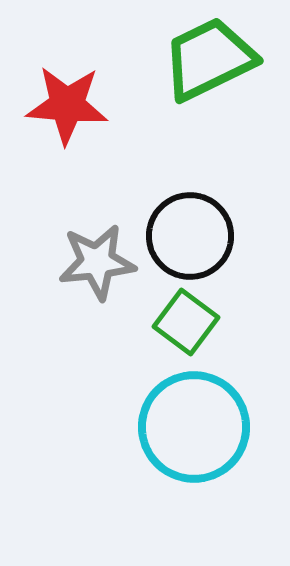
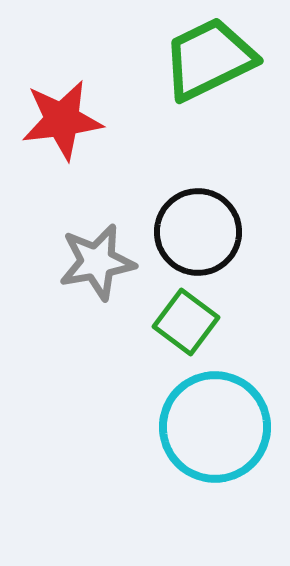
red star: moved 5 px left, 15 px down; rotated 12 degrees counterclockwise
black circle: moved 8 px right, 4 px up
gray star: rotated 4 degrees counterclockwise
cyan circle: moved 21 px right
